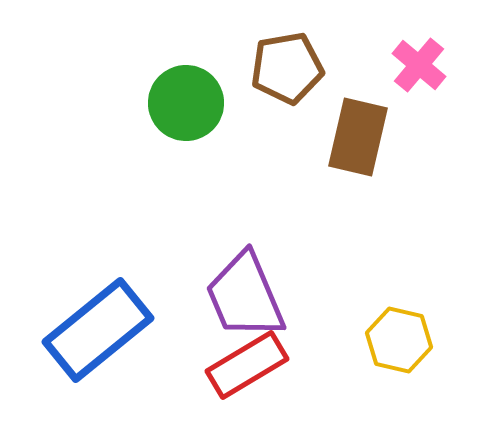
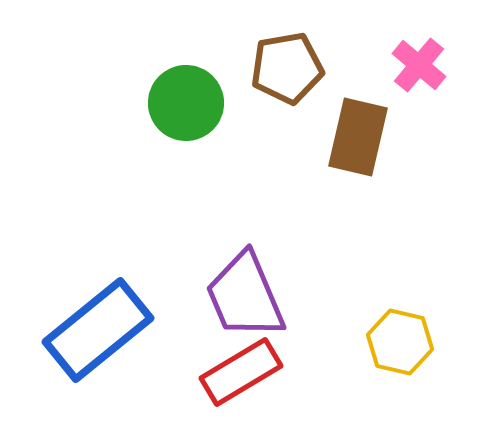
yellow hexagon: moved 1 px right, 2 px down
red rectangle: moved 6 px left, 7 px down
